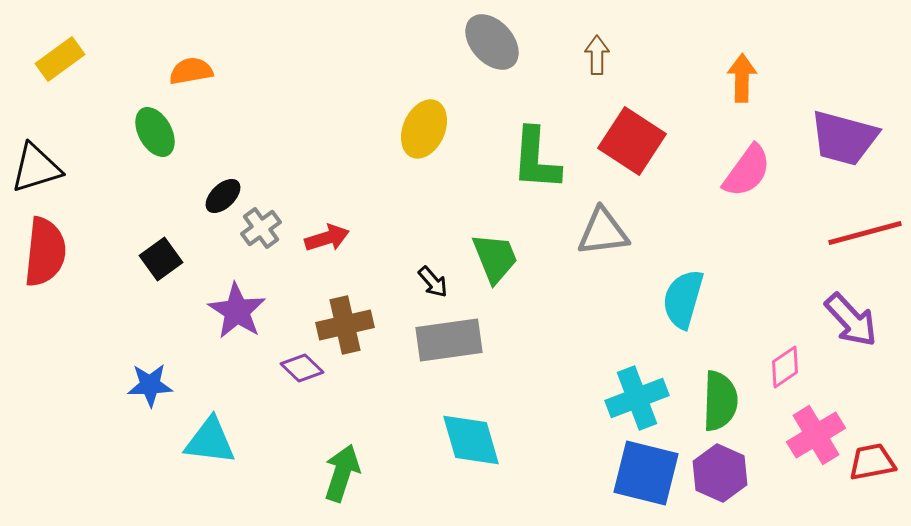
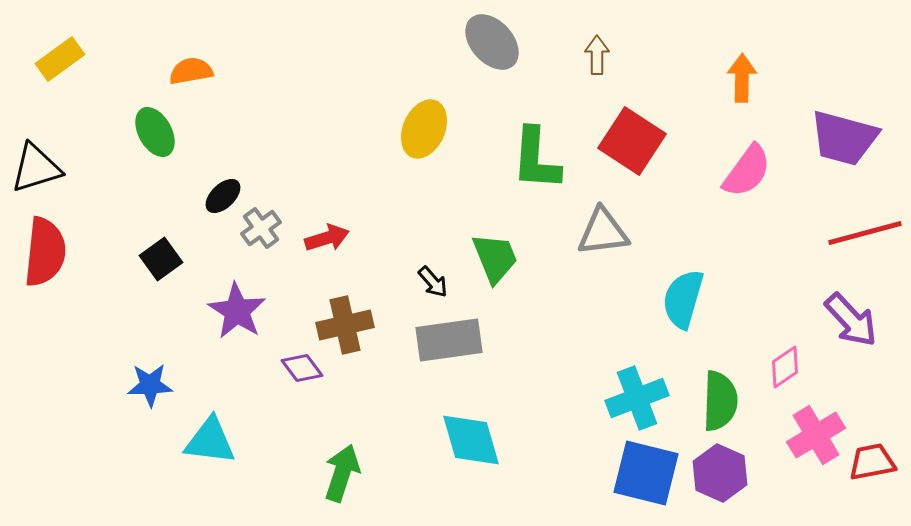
purple diamond: rotated 9 degrees clockwise
